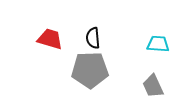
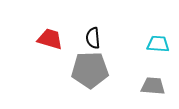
gray trapezoid: rotated 120 degrees clockwise
